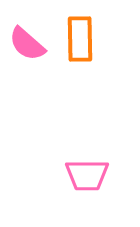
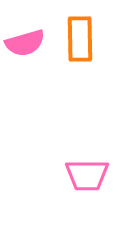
pink semicircle: moved 2 px left, 1 px up; rotated 57 degrees counterclockwise
